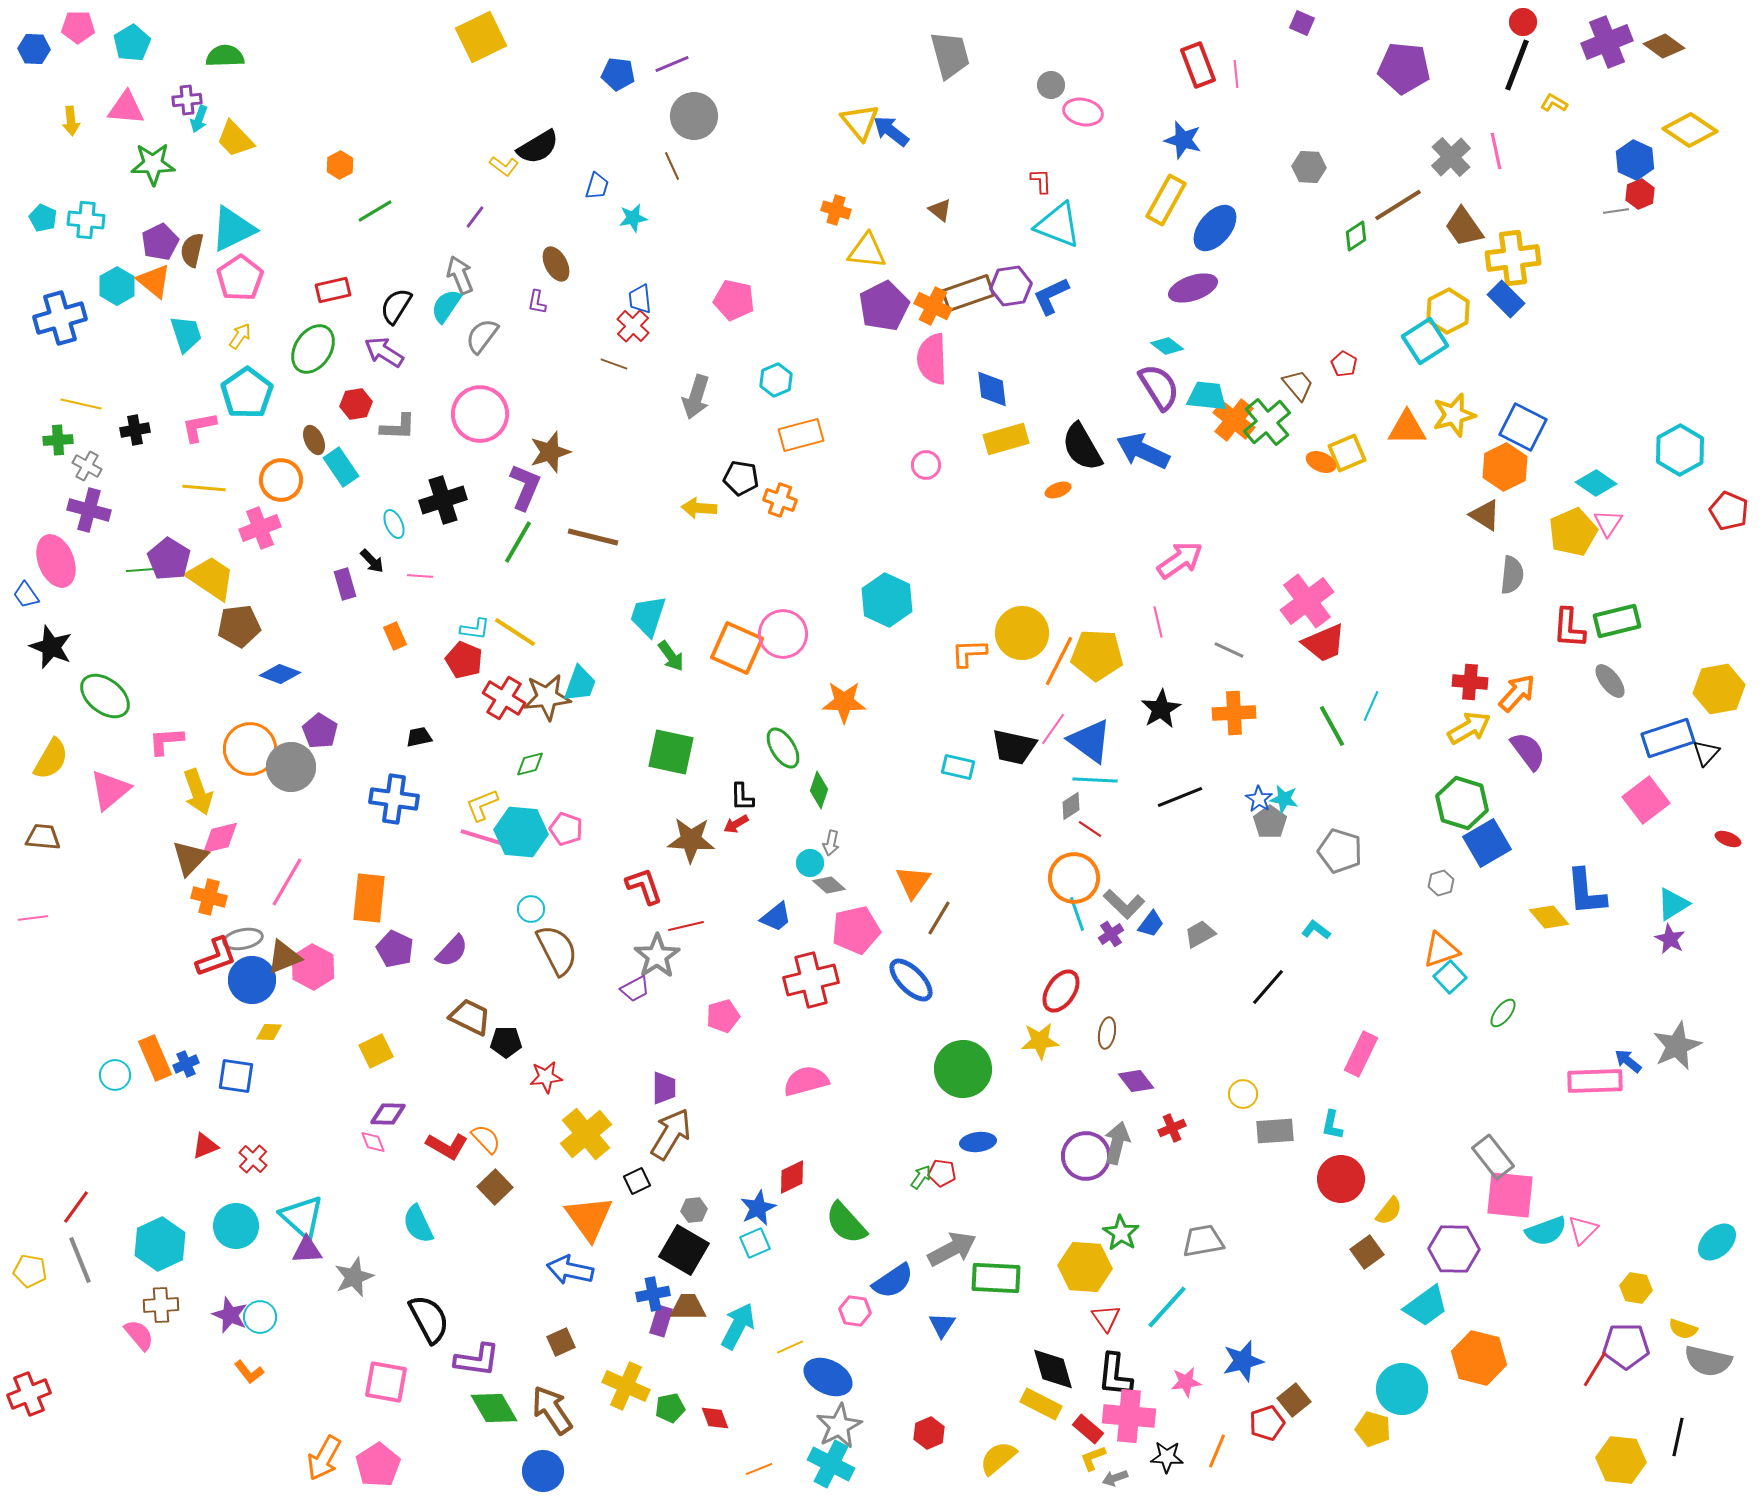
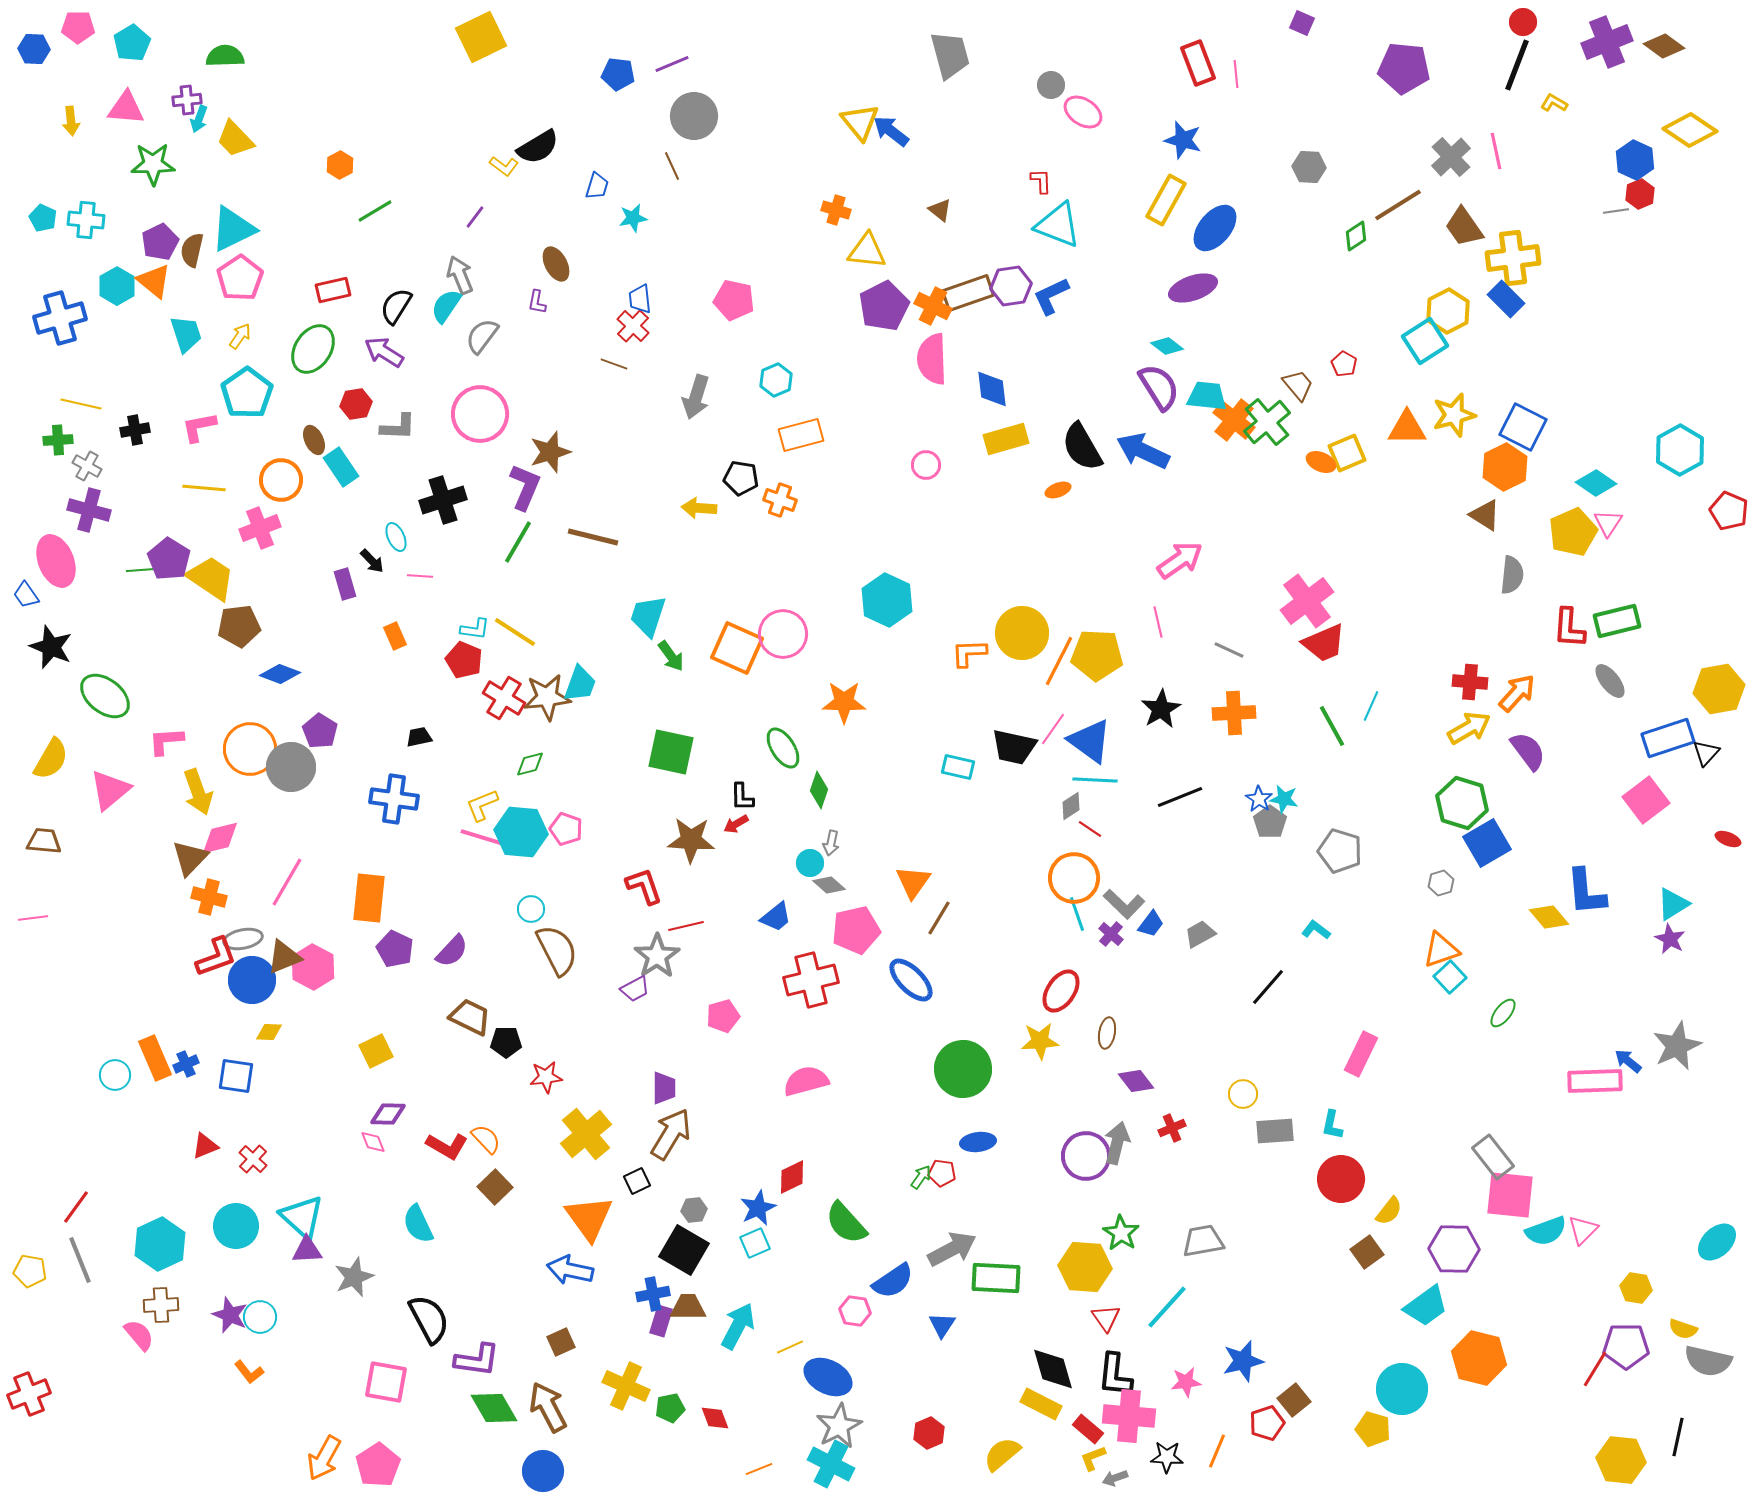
red rectangle at (1198, 65): moved 2 px up
pink ellipse at (1083, 112): rotated 21 degrees clockwise
cyan ellipse at (394, 524): moved 2 px right, 13 px down
brown trapezoid at (43, 837): moved 1 px right, 4 px down
purple cross at (1111, 934): rotated 15 degrees counterclockwise
brown arrow at (552, 1410): moved 4 px left, 3 px up; rotated 6 degrees clockwise
yellow semicircle at (998, 1458): moved 4 px right, 4 px up
